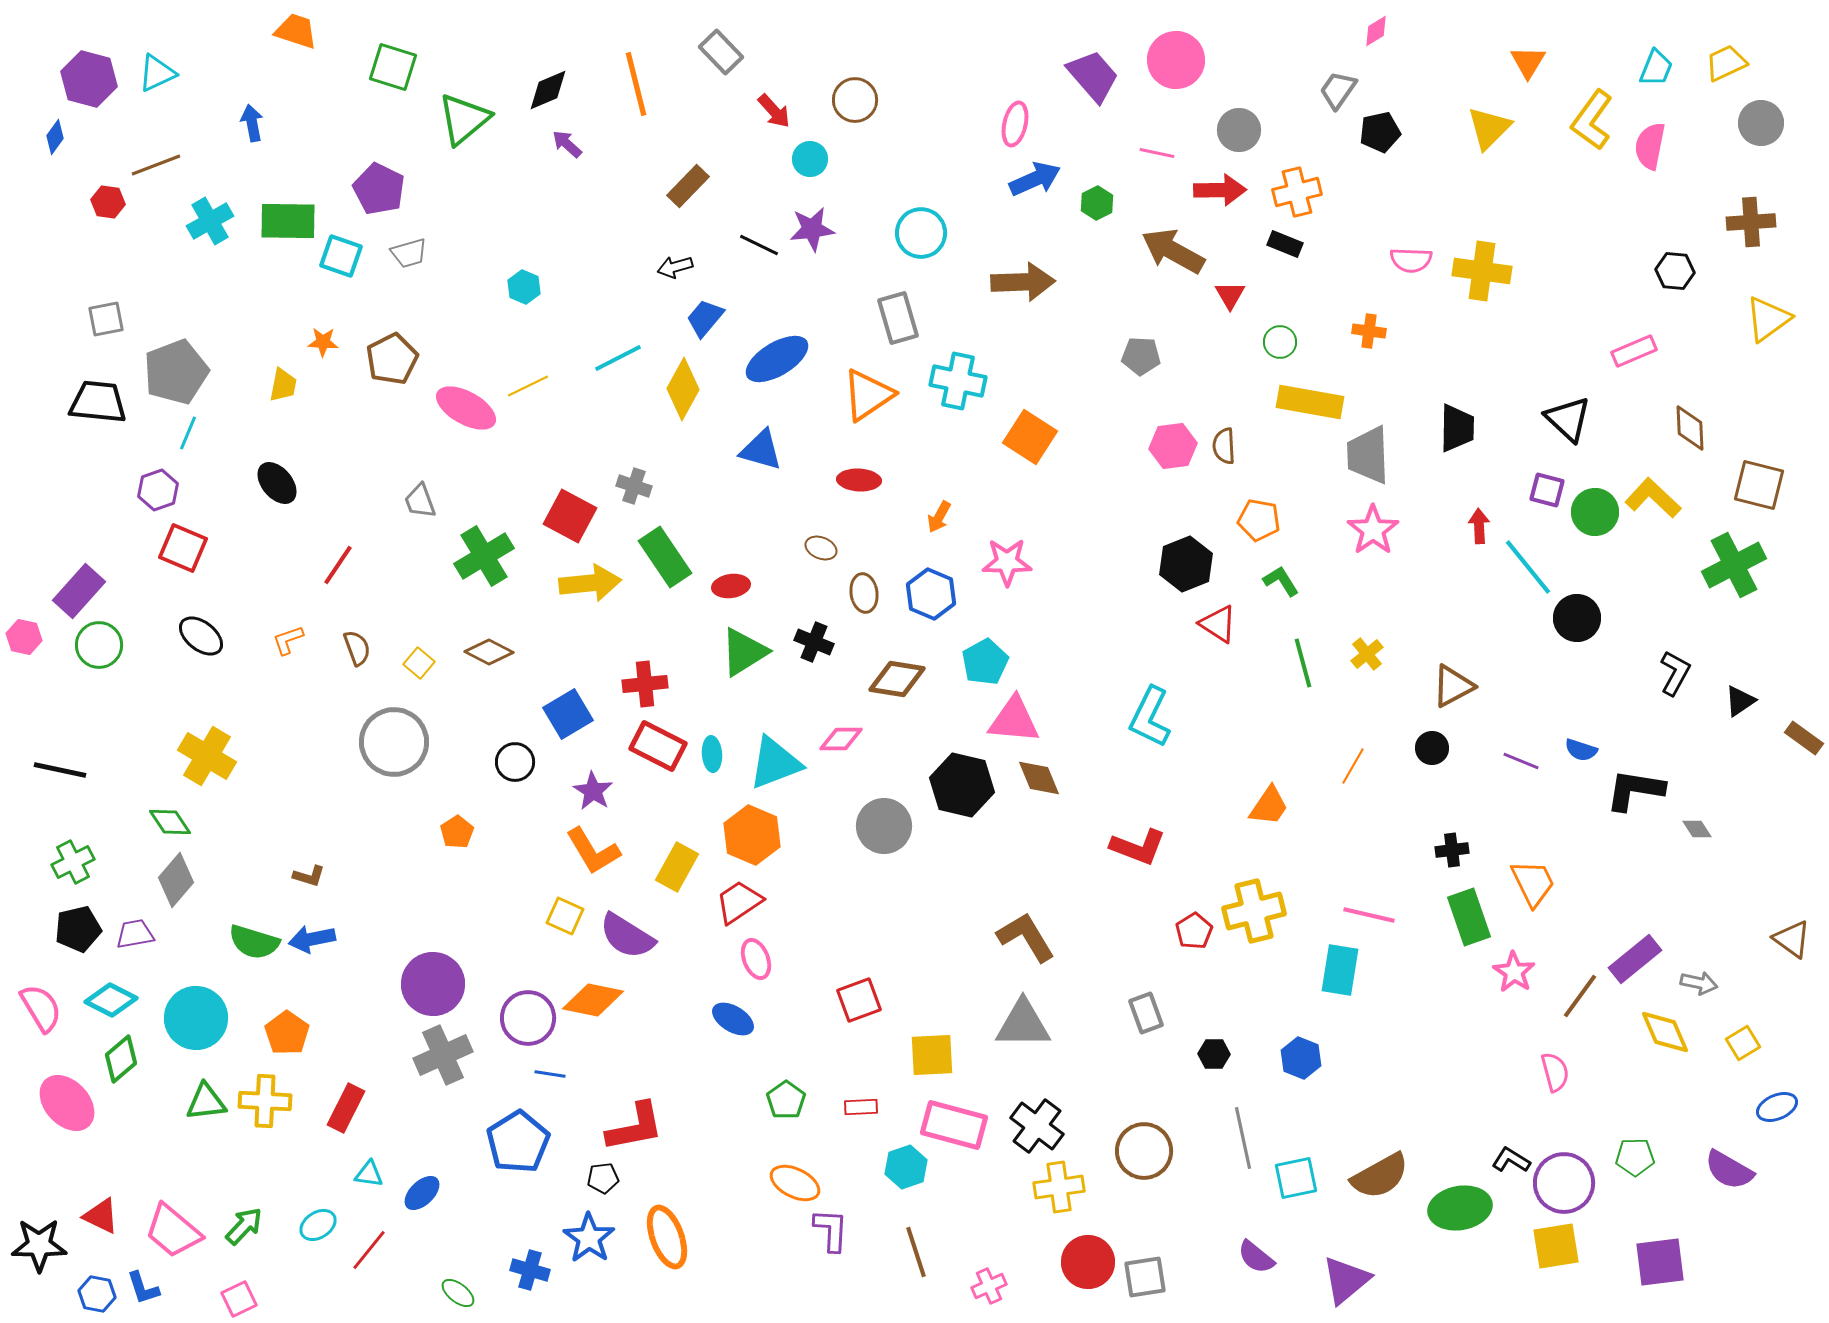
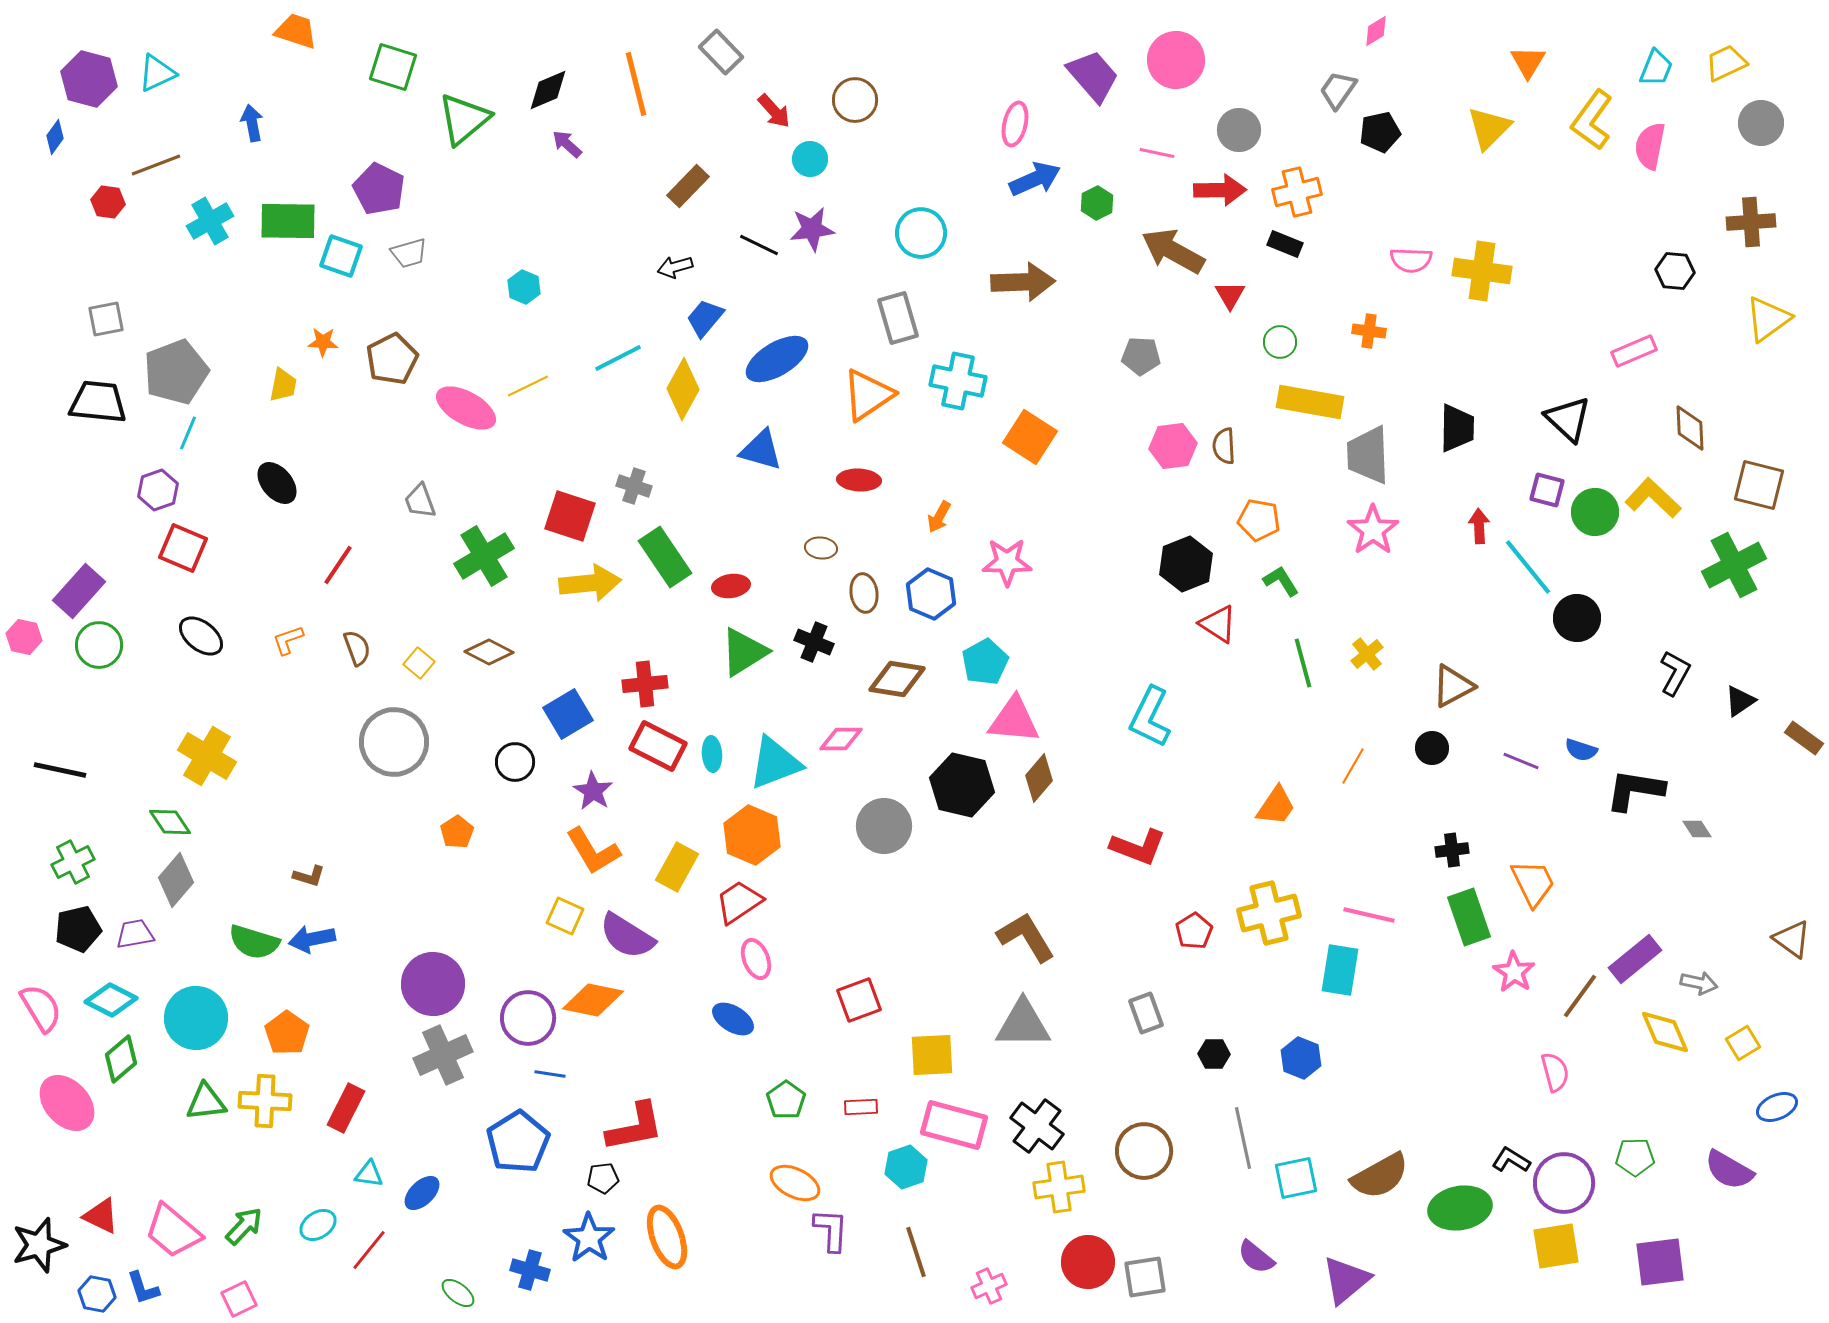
red square at (570, 516): rotated 10 degrees counterclockwise
brown ellipse at (821, 548): rotated 16 degrees counterclockwise
brown diamond at (1039, 778): rotated 63 degrees clockwise
orange trapezoid at (1269, 806): moved 7 px right
yellow cross at (1254, 911): moved 15 px right, 2 px down
black star at (39, 1245): rotated 16 degrees counterclockwise
